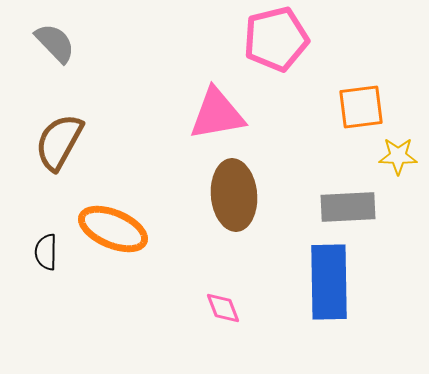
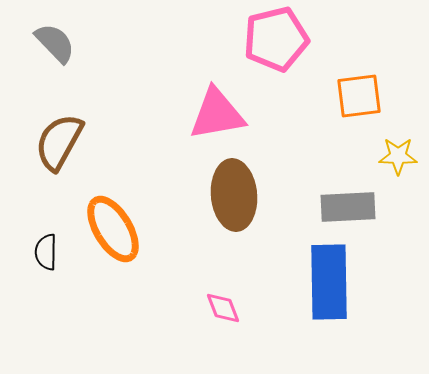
orange square: moved 2 px left, 11 px up
orange ellipse: rotated 36 degrees clockwise
